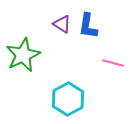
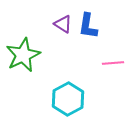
purple triangle: moved 1 px right
pink line: rotated 20 degrees counterclockwise
